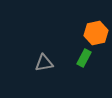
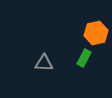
gray triangle: rotated 12 degrees clockwise
